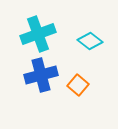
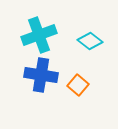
cyan cross: moved 1 px right, 1 px down
blue cross: rotated 24 degrees clockwise
